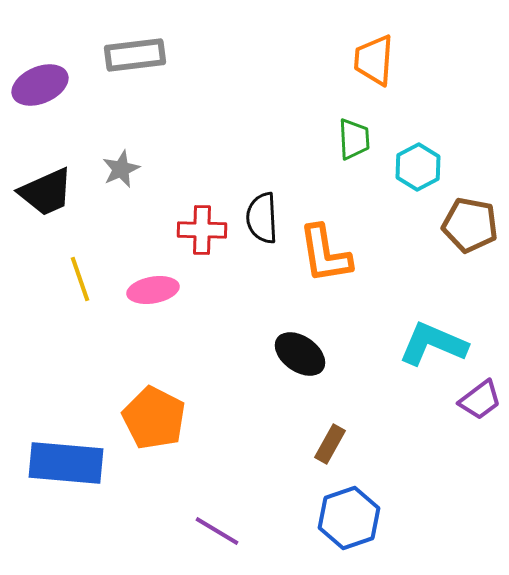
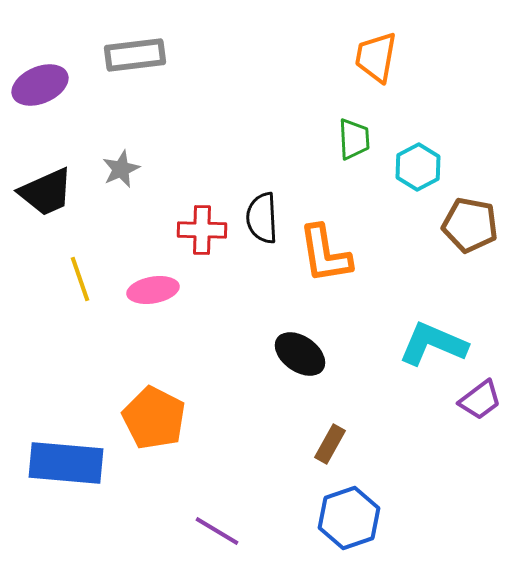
orange trapezoid: moved 2 px right, 3 px up; rotated 6 degrees clockwise
